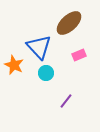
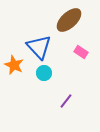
brown ellipse: moved 3 px up
pink rectangle: moved 2 px right, 3 px up; rotated 56 degrees clockwise
cyan circle: moved 2 px left
